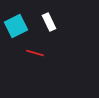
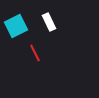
red line: rotated 48 degrees clockwise
